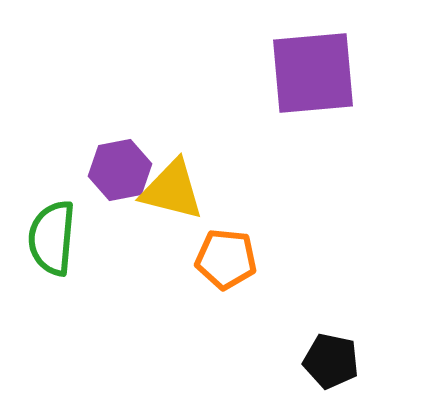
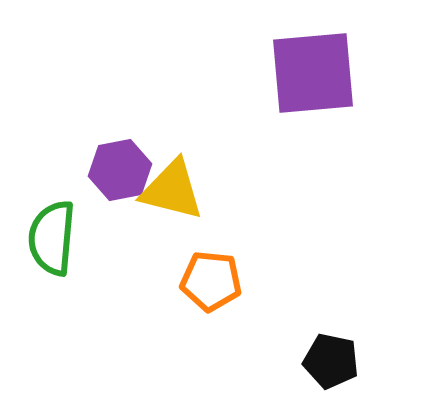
orange pentagon: moved 15 px left, 22 px down
